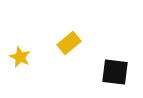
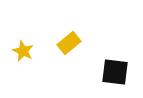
yellow star: moved 3 px right, 6 px up
